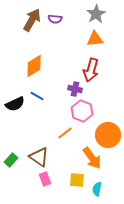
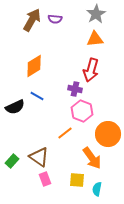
black semicircle: moved 3 px down
orange circle: moved 1 px up
green rectangle: moved 1 px right, 1 px down
